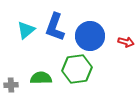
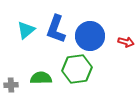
blue L-shape: moved 1 px right, 2 px down
